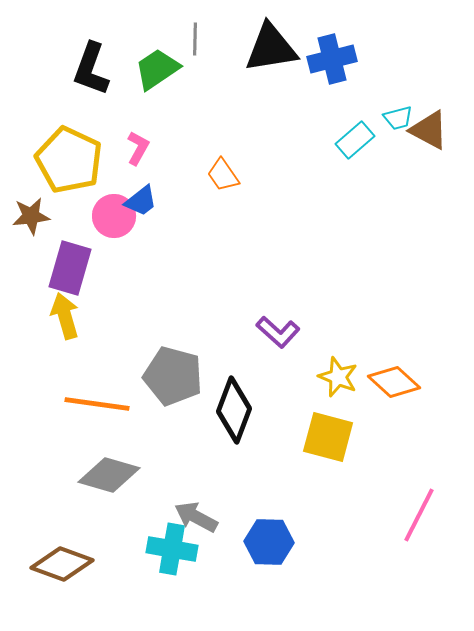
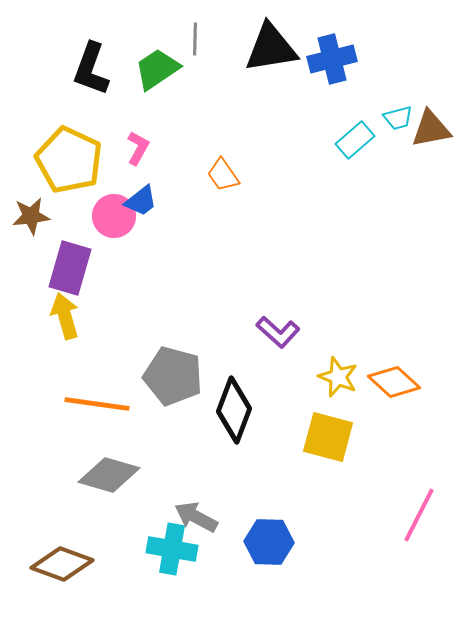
brown triangle: moved 2 px right, 1 px up; rotated 39 degrees counterclockwise
